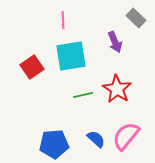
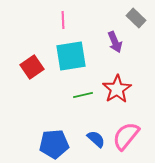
red star: rotated 8 degrees clockwise
